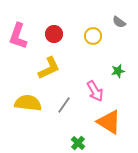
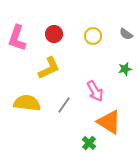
gray semicircle: moved 7 px right, 12 px down
pink L-shape: moved 1 px left, 2 px down
green star: moved 7 px right, 2 px up
yellow semicircle: moved 1 px left
green cross: moved 11 px right
